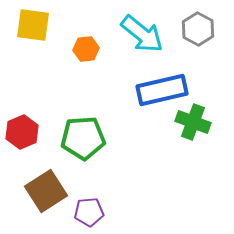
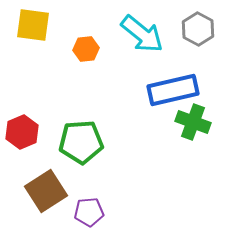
blue rectangle: moved 11 px right
green pentagon: moved 2 px left, 4 px down
